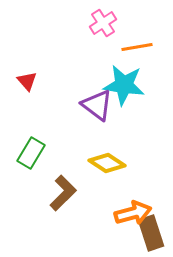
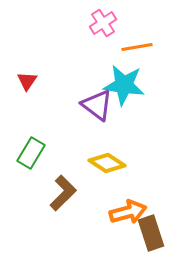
red triangle: rotated 15 degrees clockwise
orange arrow: moved 5 px left, 1 px up
